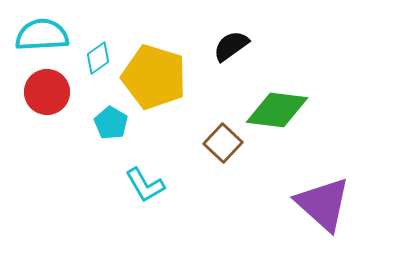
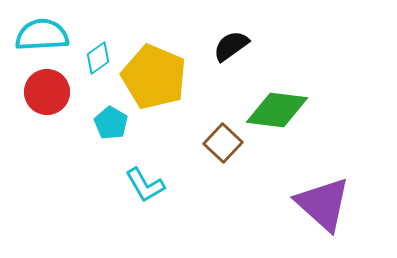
yellow pentagon: rotated 6 degrees clockwise
